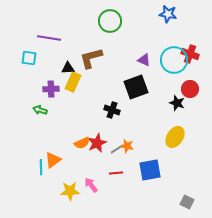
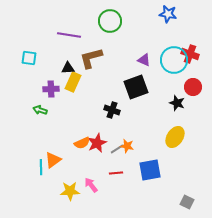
purple line: moved 20 px right, 3 px up
red circle: moved 3 px right, 2 px up
